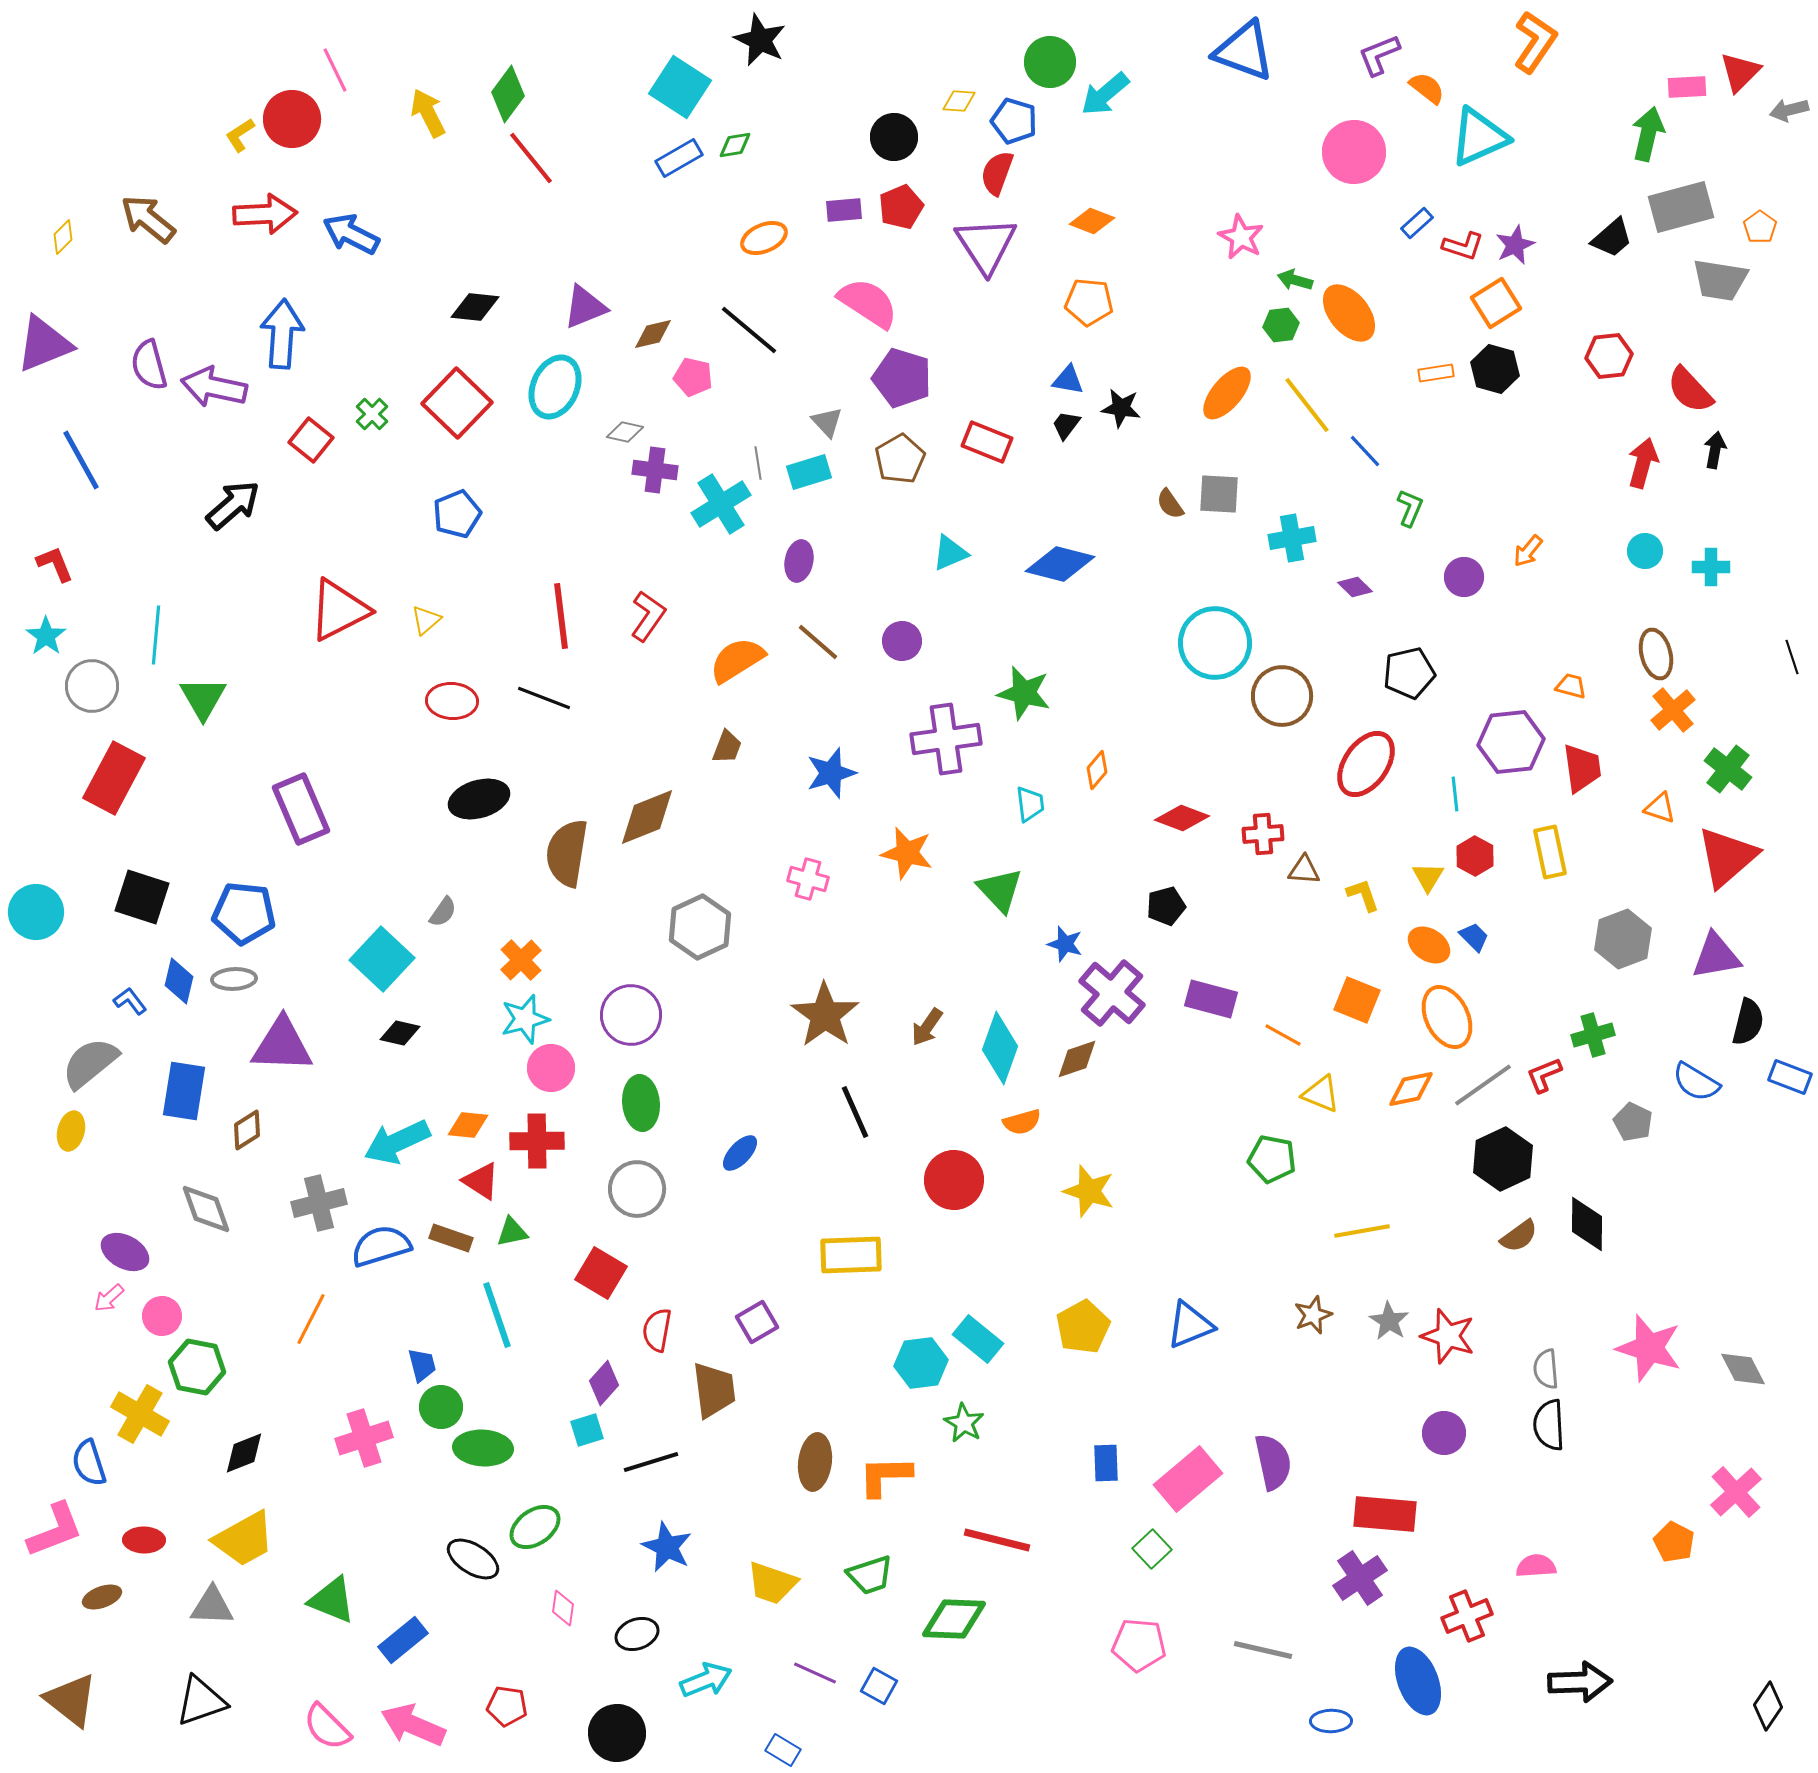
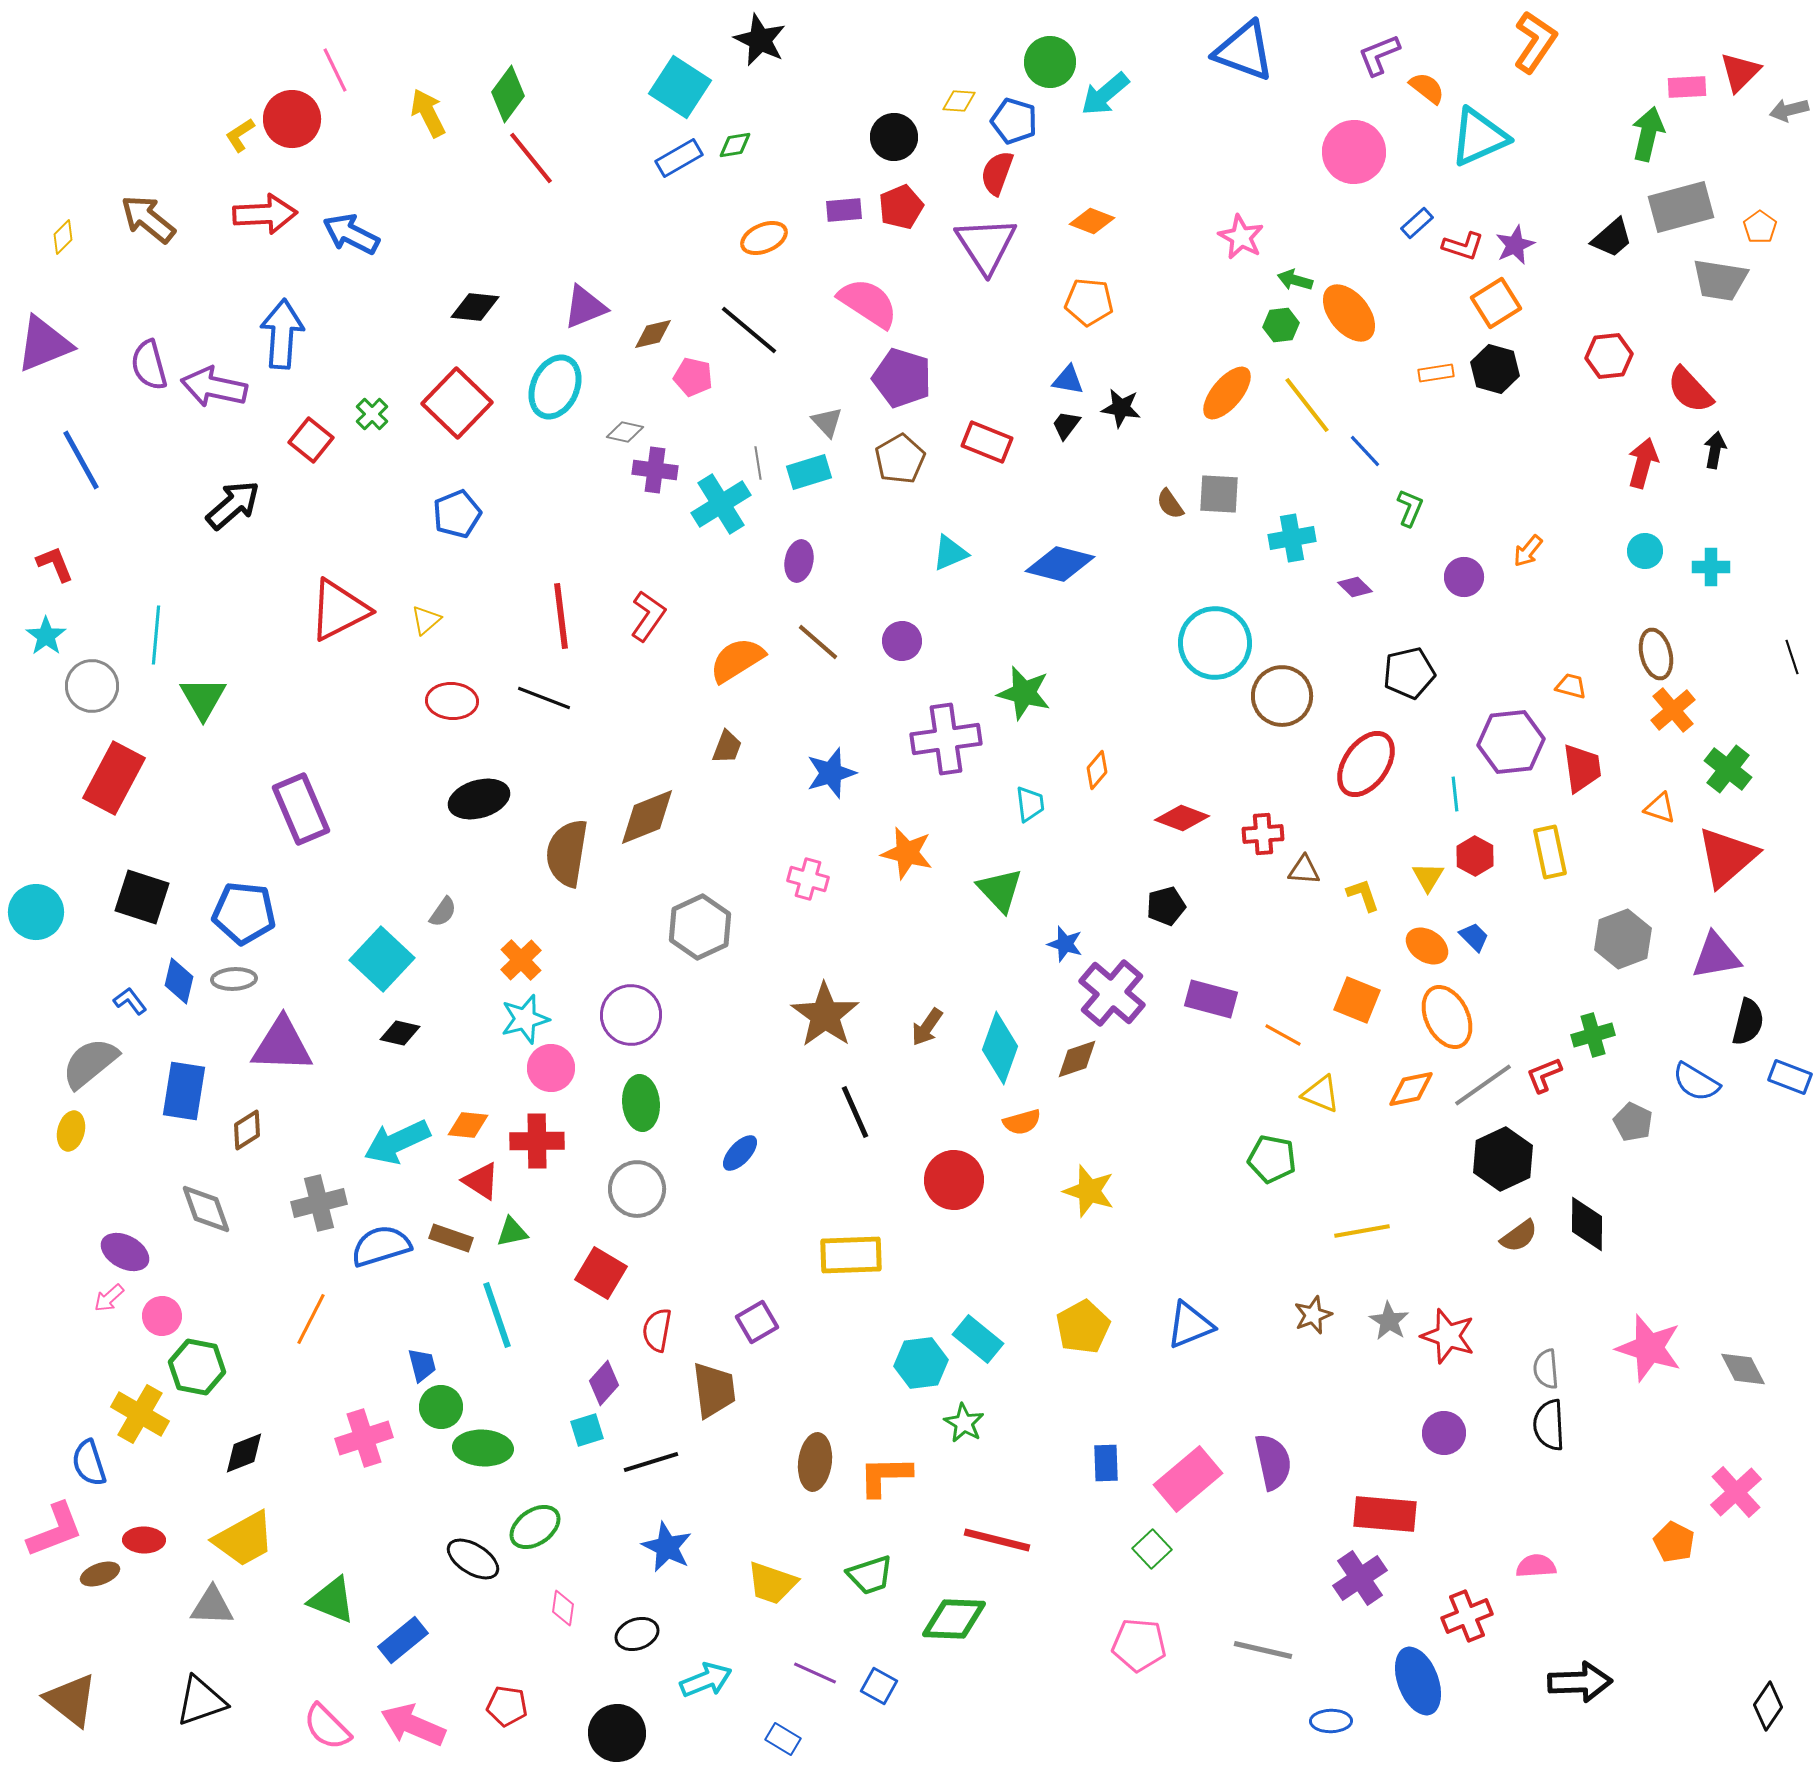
orange ellipse at (1429, 945): moved 2 px left, 1 px down
brown ellipse at (102, 1597): moved 2 px left, 23 px up
blue rectangle at (783, 1750): moved 11 px up
